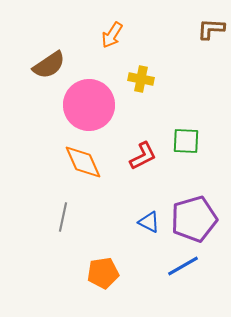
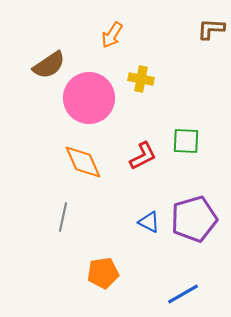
pink circle: moved 7 px up
blue line: moved 28 px down
